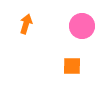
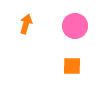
pink circle: moved 7 px left
